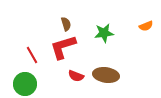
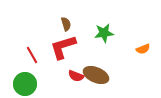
orange semicircle: moved 3 px left, 23 px down
brown ellipse: moved 10 px left; rotated 15 degrees clockwise
